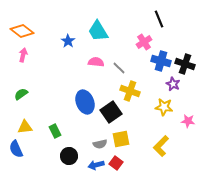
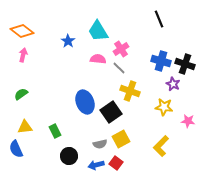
pink cross: moved 23 px left, 7 px down
pink semicircle: moved 2 px right, 3 px up
yellow square: rotated 18 degrees counterclockwise
